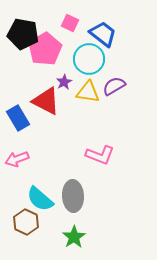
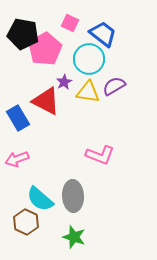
green star: rotated 20 degrees counterclockwise
